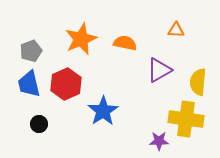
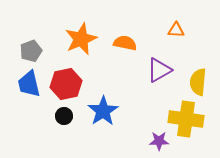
red hexagon: rotated 12 degrees clockwise
black circle: moved 25 px right, 8 px up
